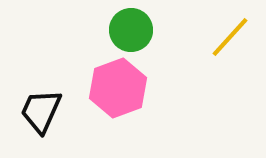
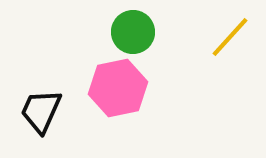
green circle: moved 2 px right, 2 px down
pink hexagon: rotated 8 degrees clockwise
